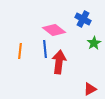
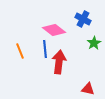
orange line: rotated 28 degrees counterclockwise
red triangle: moved 2 px left; rotated 40 degrees clockwise
